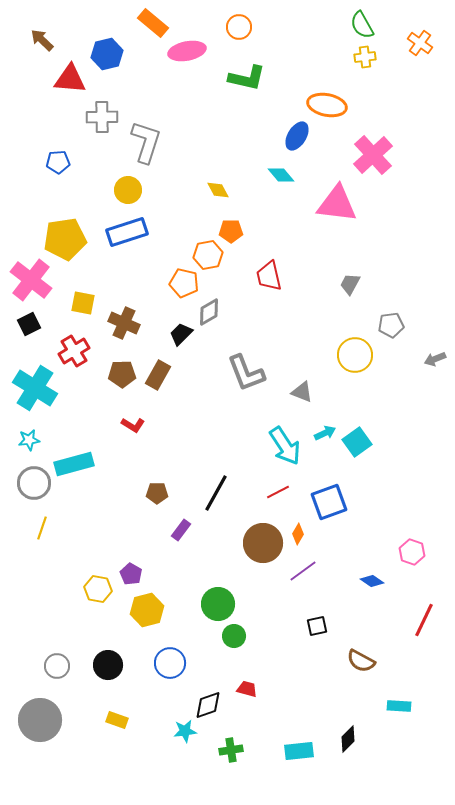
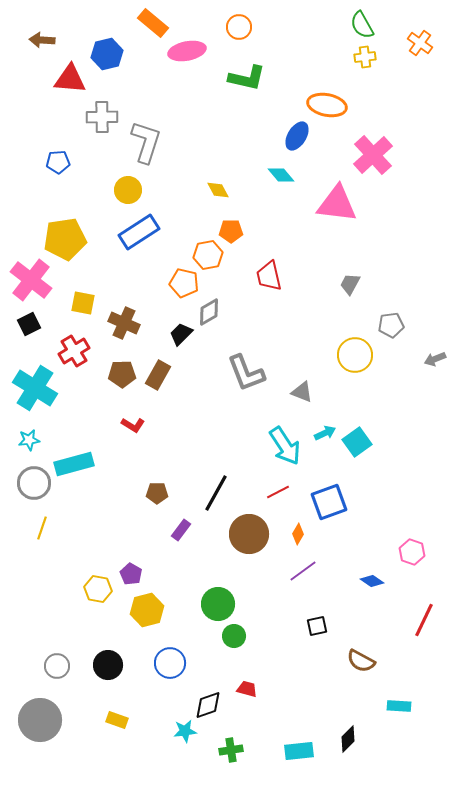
brown arrow at (42, 40): rotated 40 degrees counterclockwise
blue rectangle at (127, 232): moved 12 px right; rotated 15 degrees counterclockwise
brown circle at (263, 543): moved 14 px left, 9 px up
